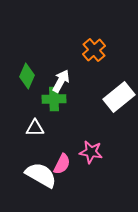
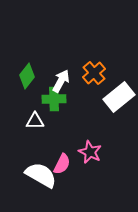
orange cross: moved 23 px down
green diamond: rotated 15 degrees clockwise
white triangle: moved 7 px up
pink star: moved 1 px left; rotated 15 degrees clockwise
